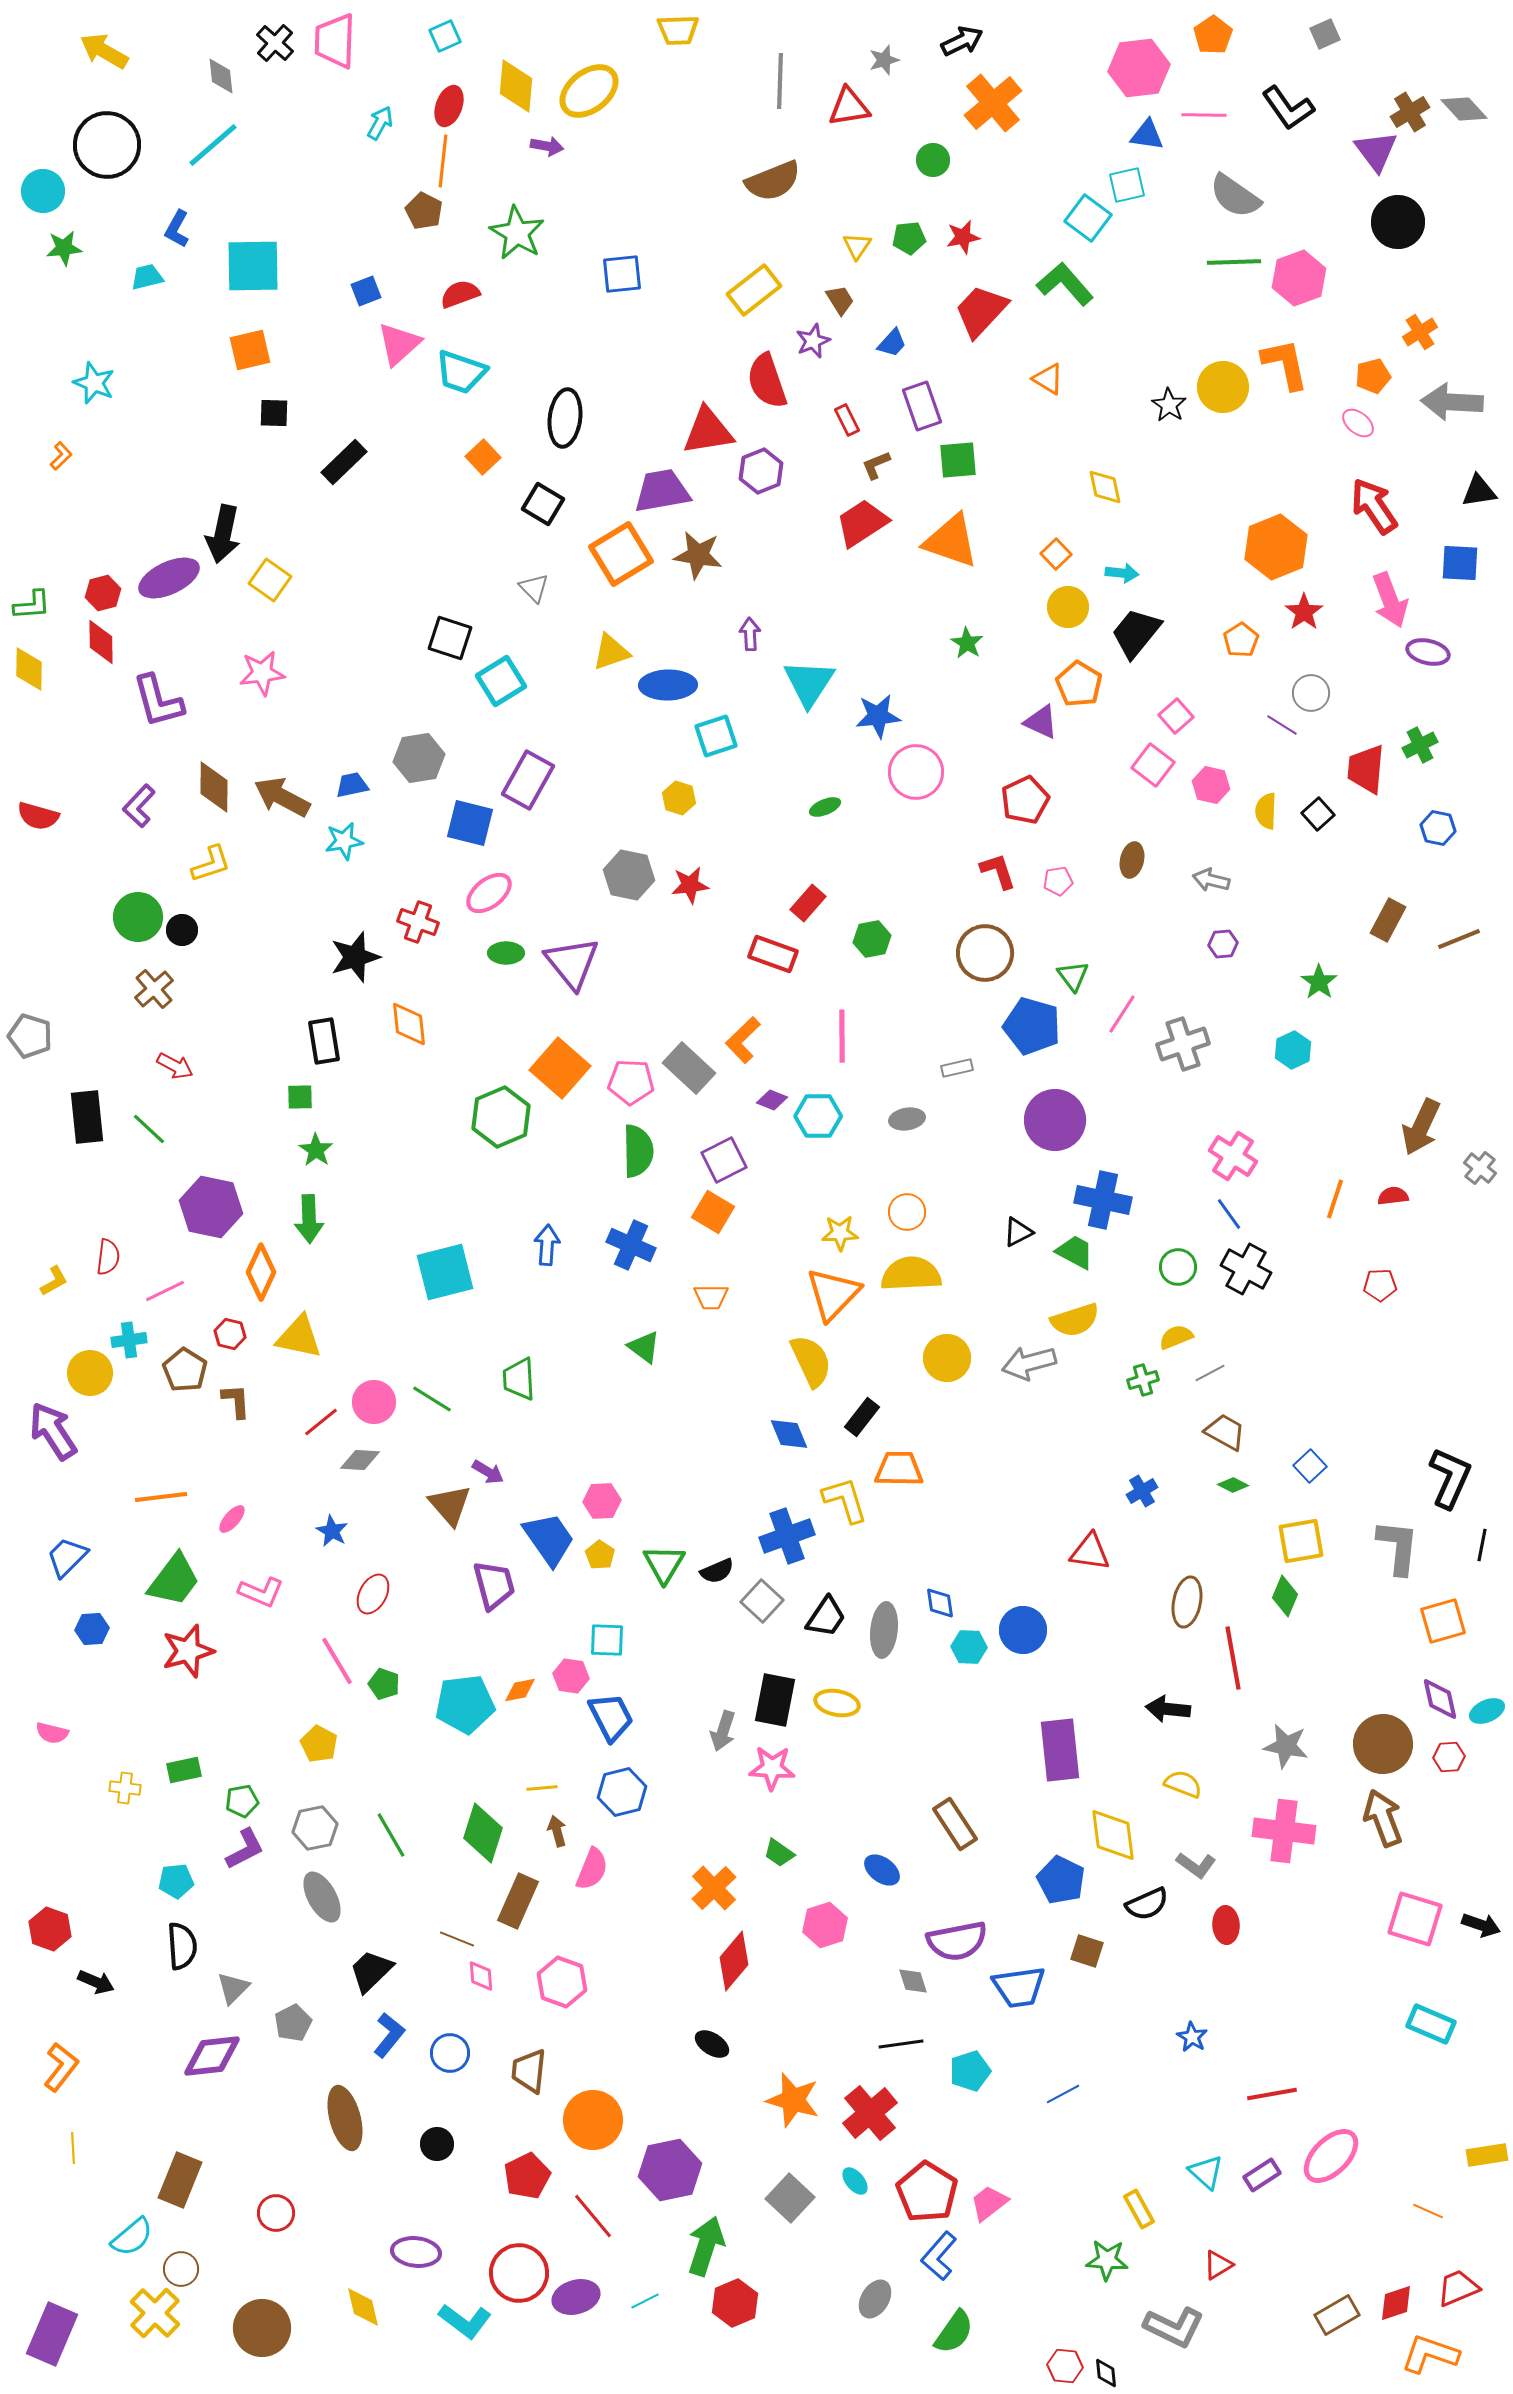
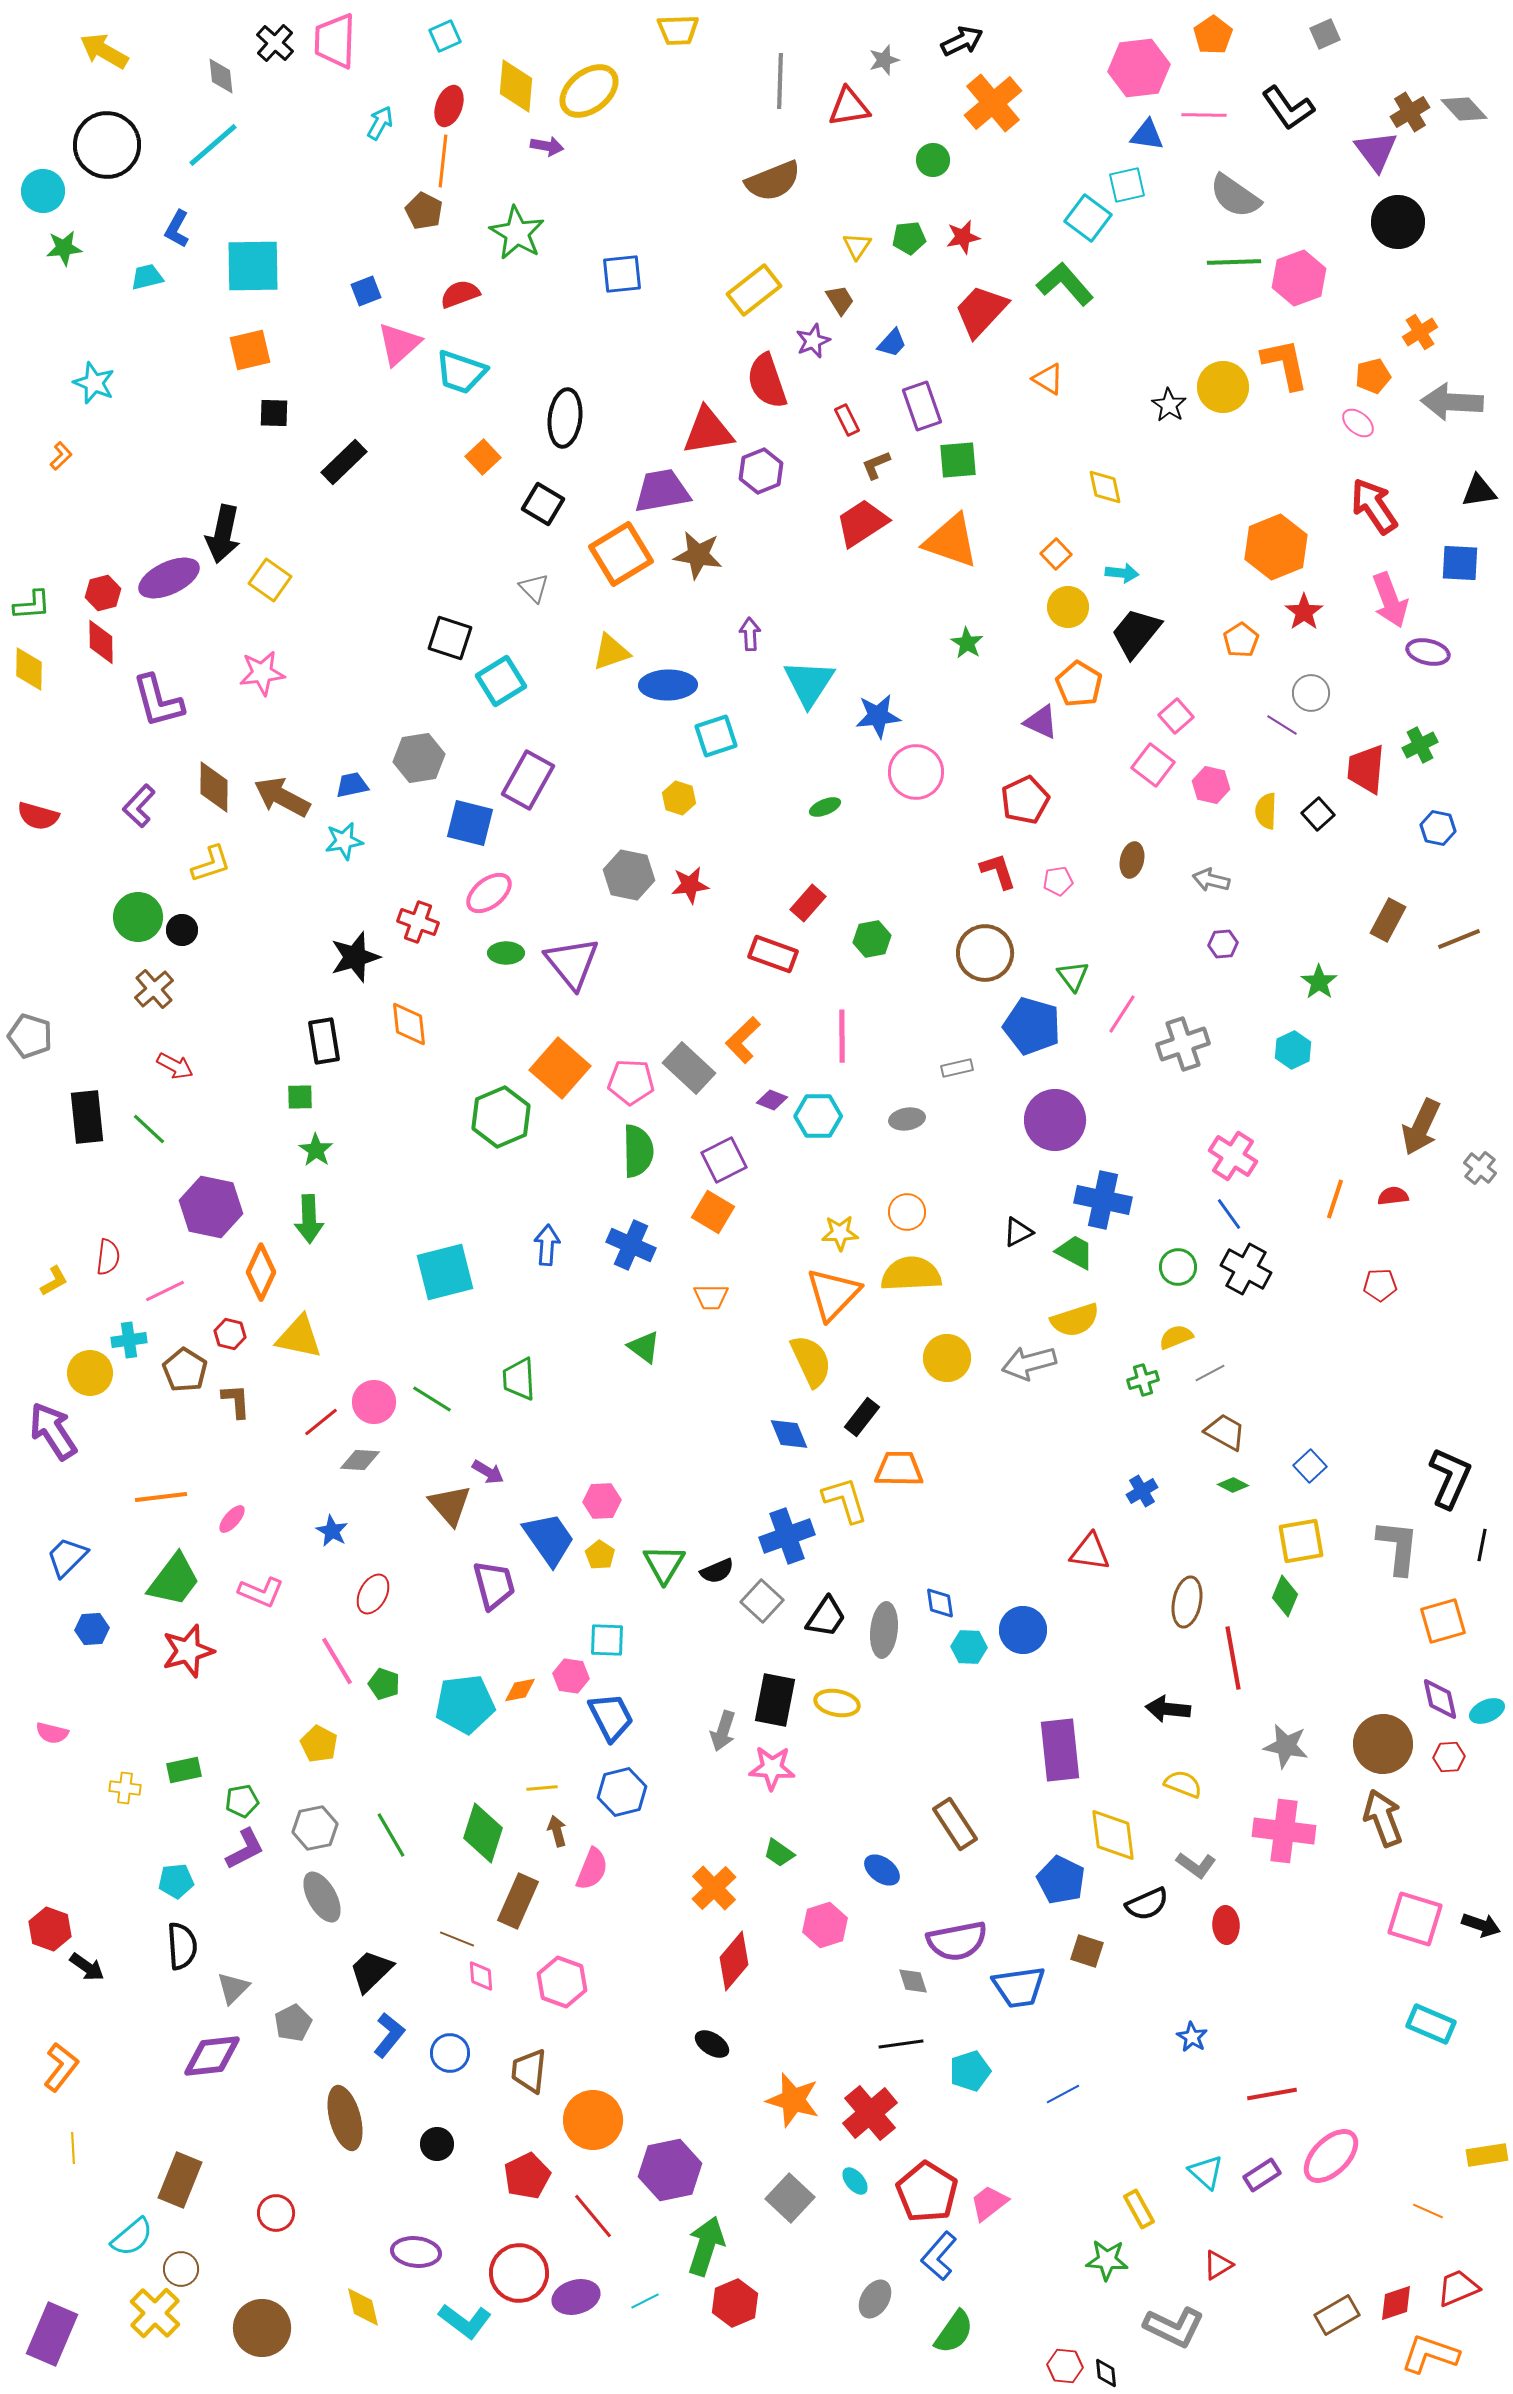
black arrow at (96, 1982): moved 9 px left, 15 px up; rotated 12 degrees clockwise
